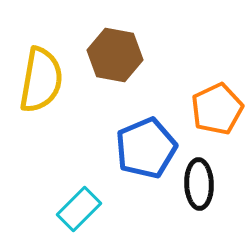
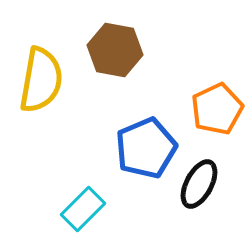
brown hexagon: moved 5 px up
black ellipse: rotated 30 degrees clockwise
cyan rectangle: moved 4 px right
